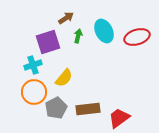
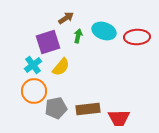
cyan ellipse: rotated 45 degrees counterclockwise
red ellipse: rotated 15 degrees clockwise
cyan cross: rotated 18 degrees counterclockwise
yellow semicircle: moved 3 px left, 11 px up
orange circle: moved 1 px up
gray pentagon: rotated 15 degrees clockwise
red trapezoid: rotated 145 degrees counterclockwise
